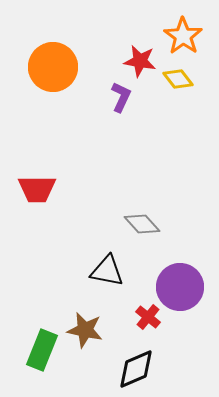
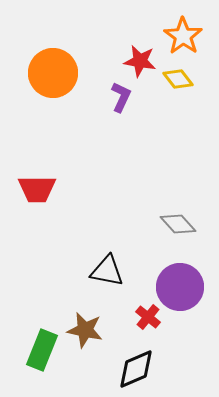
orange circle: moved 6 px down
gray diamond: moved 36 px right
